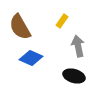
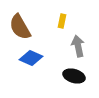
yellow rectangle: rotated 24 degrees counterclockwise
